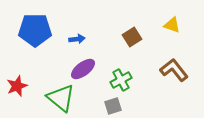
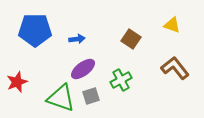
brown square: moved 1 px left, 2 px down; rotated 24 degrees counterclockwise
brown L-shape: moved 1 px right, 2 px up
red star: moved 4 px up
green triangle: rotated 20 degrees counterclockwise
gray square: moved 22 px left, 10 px up
